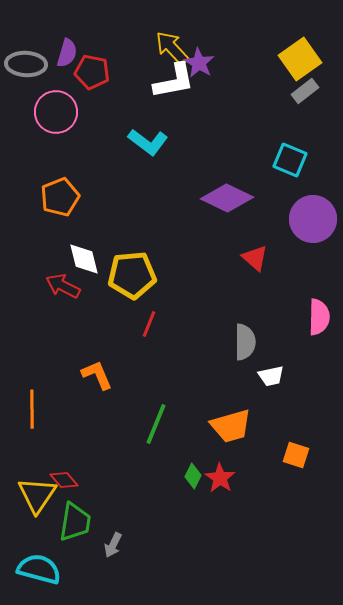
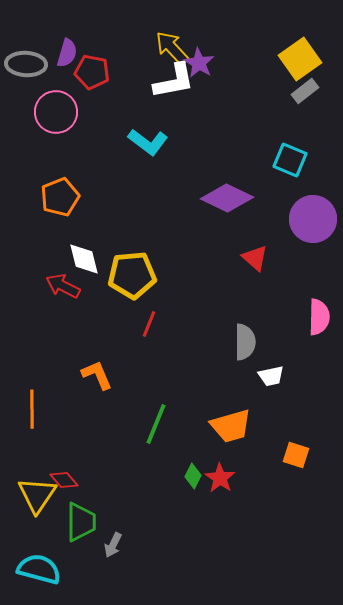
green trapezoid: moved 6 px right; rotated 9 degrees counterclockwise
